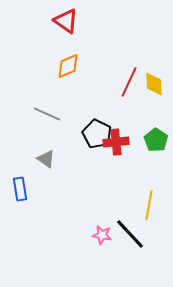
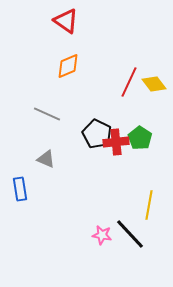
yellow diamond: rotated 35 degrees counterclockwise
green pentagon: moved 16 px left, 2 px up
gray triangle: rotated 12 degrees counterclockwise
